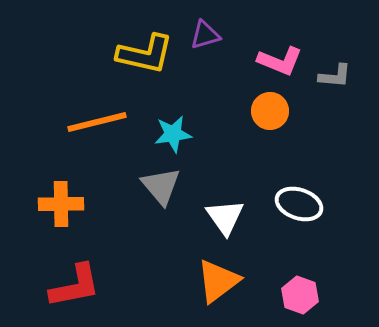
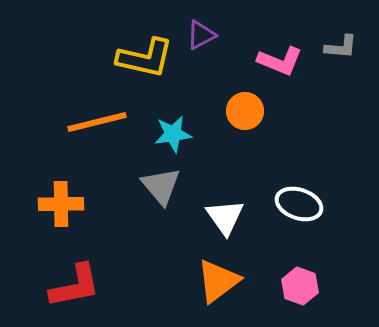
purple triangle: moved 4 px left; rotated 12 degrees counterclockwise
yellow L-shape: moved 4 px down
gray L-shape: moved 6 px right, 29 px up
orange circle: moved 25 px left
pink hexagon: moved 9 px up
